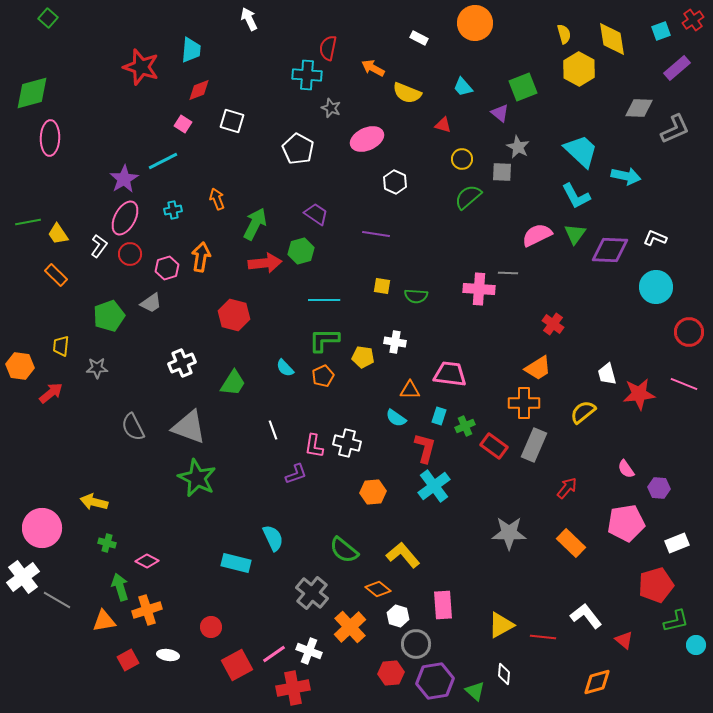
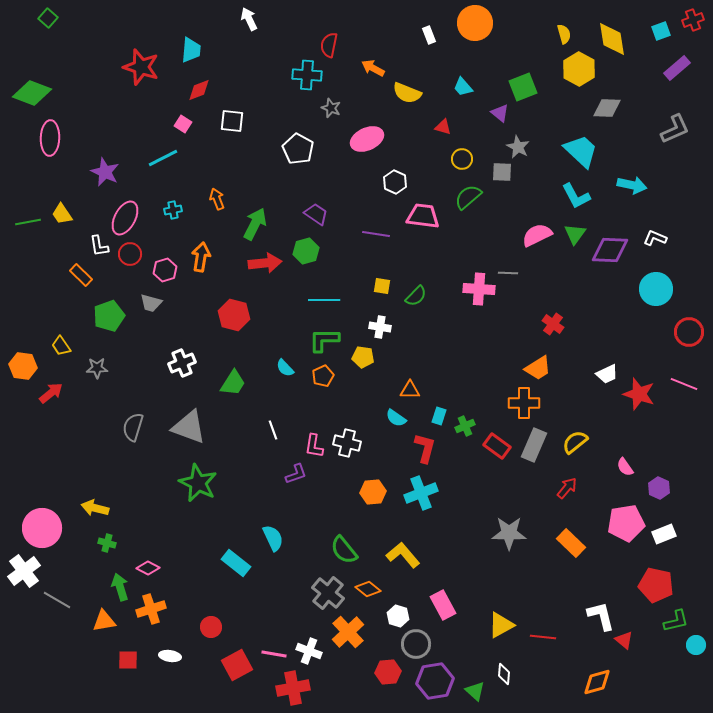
red cross at (693, 20): rotated 15 degrees clockwise
white rectangle at (419, 38): moved 10 px right, 3 px up; rotated 42 degrees clockwise
red semicircle at (328, 48): moved 1 px right, 3 px up
green diamond at (32, 93): rotated 36 degrees clockwise
gray diamond at (639, 108): moved 32 px left
white square at (232, 121): rotated 10 degrees counterclockwise
red triangle at (443, 125): moved 2 px down
cyan line at (163, 161): moved 3 px up
cyan arrow at (626, 176): moved 6 px right, 9 px down
purple star at (124, 179): moved 19 px left, 7 px up; rotated 16 degrees counterclockwise
yellow trapezoid at (58, 234): moved 4 px right, 20 px up
white L-shape at (99, 246): rotated 135 degrees clockwise
green hexagon at (301, 251): moved 5 px right
pink hexagon at (167, 268): moved 2 px left, 2 px down
orange rectangle at (56, 275): moved 25 px right
cyan circle at (656, 287): moved 2 px down
green semicircle at (416, 296): rotated 50 degrees counterclockwise
gray trapezoid at (151, 303): rotated 50 degrees clockwise
white cross at (395, 342): moved 15 px left, 15 px up
yellow trapezoid at (61, 346): rotated 40 degrees counterclockwise
orange hexagon at (20, 366): moved 3 px right
pink trapezoid at (450, 374): moved 27 px left, 158 px up
white trapezoid at (607, 374): rotated 100 degrees counterclockwise
red star at (639, 394): rotated 24 degrees clockwise
yellow semicircle at (583, 412): moved 8 px left, 30 px down
gray semicircle at (133, 427): rotated 44 degrees clockwise
red rectangle at (494, 446): moved 3 px right
pink semicircle at (626, 469): moved 1 px left, 2 px up
green star at (197, 478): moved 1 px right, 5 px down
cyan cross at (434, 486): moved 13 px left, 7 px down; rotated 16 degrees clockwise
purple hexagon at (659, 488): rotated 20 degrees clockwise
yellow arrow at (94, 502): moved 1 px right, 6 px down
white rectangle at (677, 543): moved 13 px left, 9 px up
green semicircle at (344, 550): rotated 12 degrees clockwise
pink diamond at (147, 561): moved 1 px right, 7 px down
cyan rectangle at (236, 563): rotated 24 degrees clockwise
white cross at (23, 577): moved 1 px right, 6 px up
red pentagon at (656, 585): rotated 28 degrees clockwise
orange diamond at (378, 589): moved 10 px left
gray cross at (312, 593): moved 16 px right
pink rectangle at (443, 605): rotated 24 degrees counterclockwise
orange cross at (147, 610): moved 4 px right, 1 px up
white L-shape at (586, 616): moved 15 px right; rotated 24 degrees clockwise
orange cross at (350, 627): moved 2 px left, 5 px down
pink line at (274, 654): rotated 45 degrees clockwise
white ellipse at (168, 655): moved 2 px right, 1 px down
red square at (128, 660): rotated 30 degrees clockwise
red hexagon at (391, 673): moved 3 px left, 1 px up
